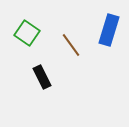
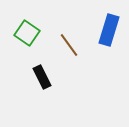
brown line: moved 2 px left
